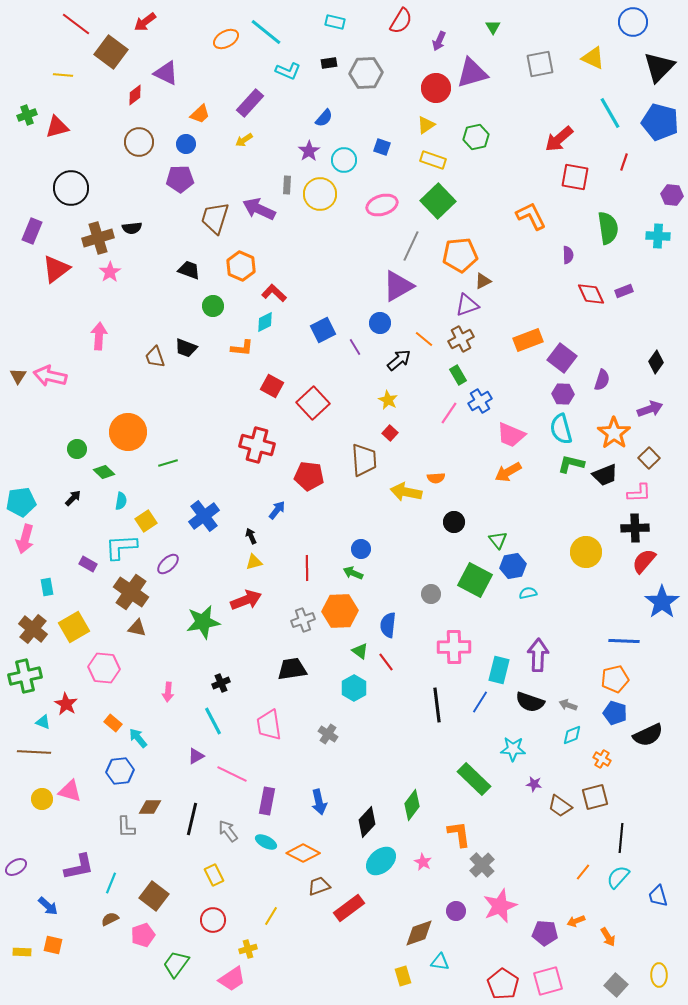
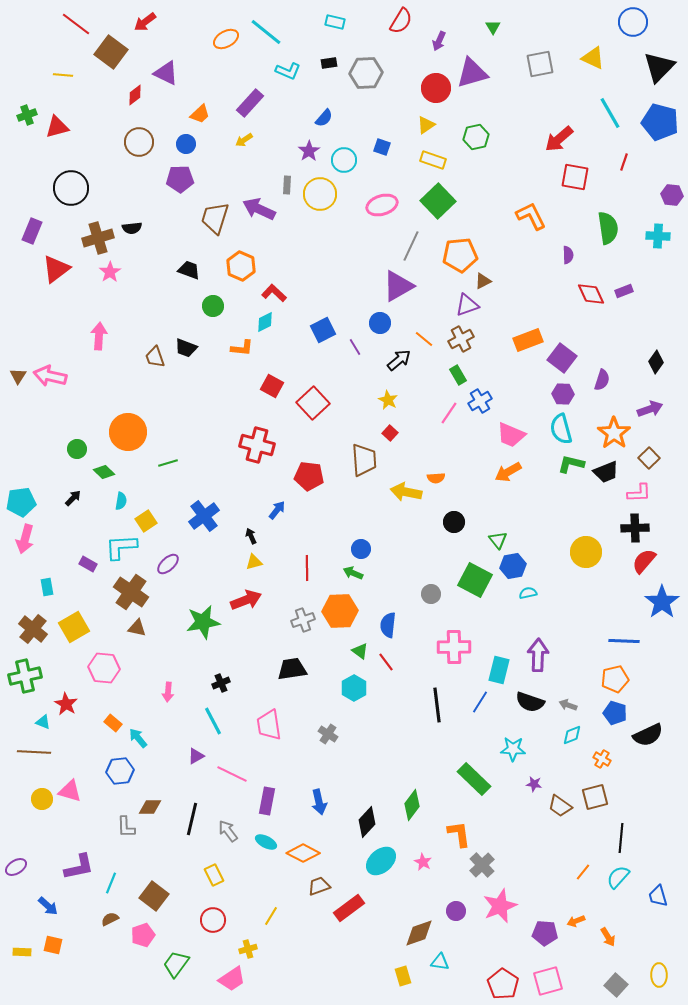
black trapezoid at (605, 475): moved 1 px right, 3 px up
